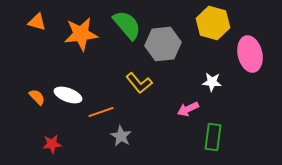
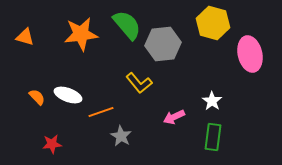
orange triangle: moved 12 px left, 15 px down
white star: moved 19 px down; rotated 30 degrees clockwise
pink arrow: moved 14 px left, 8 px down
